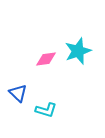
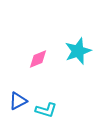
pink diamond: moved 8 px left; rotated 15 degrees counterclockwise
blue triangle: moved 8 px down; rotated 48 degrees clockwise
